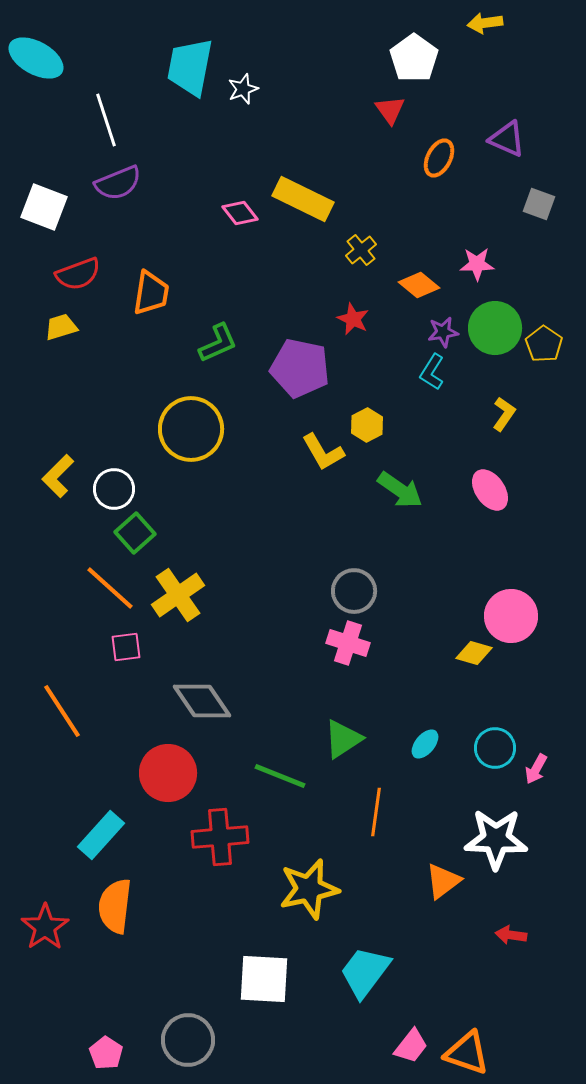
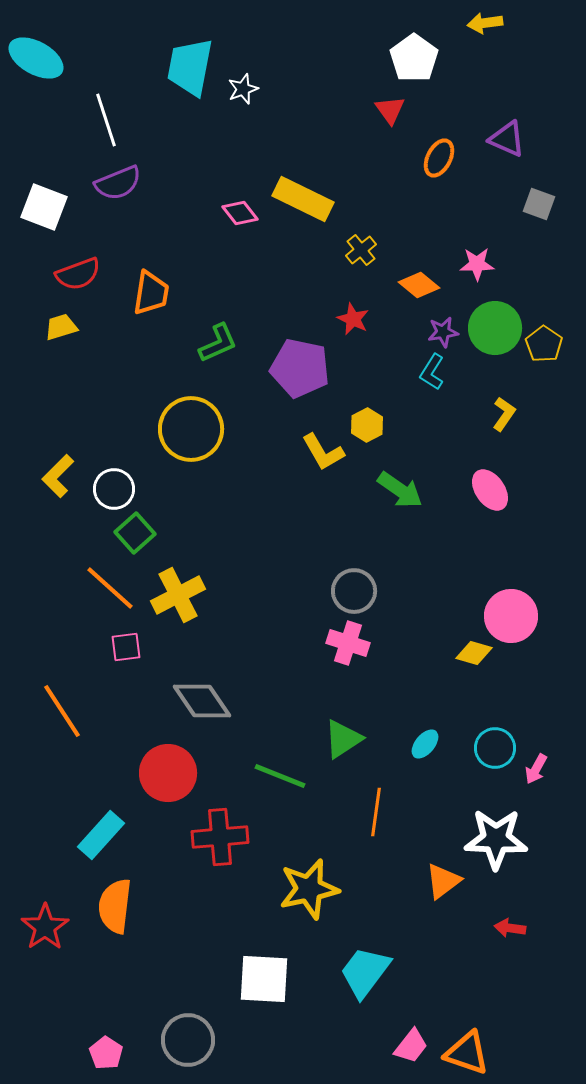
yellow cross at (178, 595): rotated 8 degrees clockwise
red arrow at (511, 935): moved 1 px left, 7 px up
